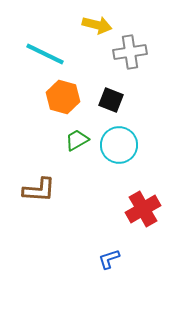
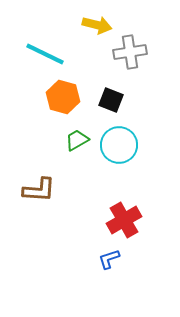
red cross: moved 19 px left, 11 px down
